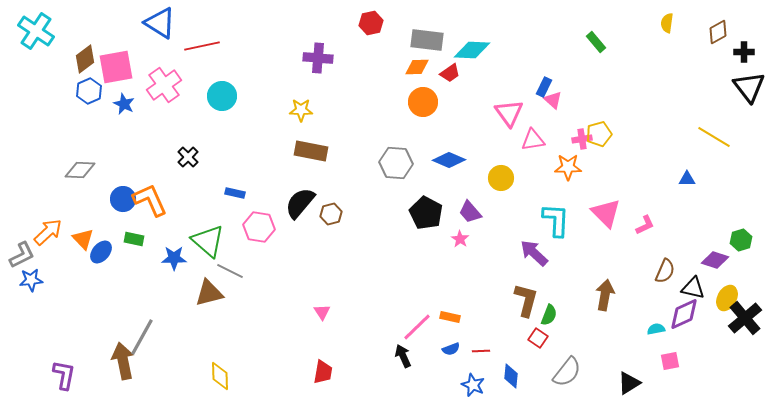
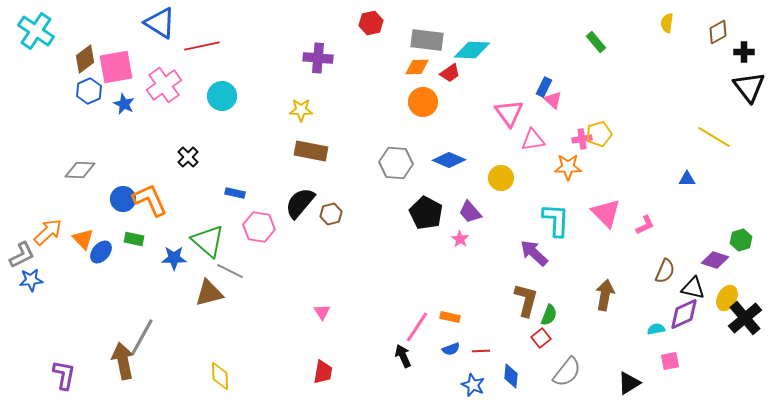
pink line at (417, 327): rotated 12 degrees counterclockwise
red square at (538, 338): moved 3 px right; rotated 18 degrees clockwise
